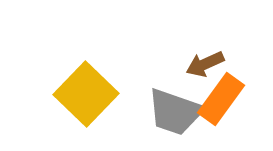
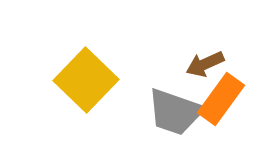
yellow square: moved 14 px up
